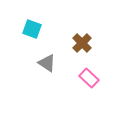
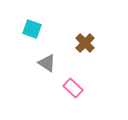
brown cross: moved 3 px right
pink rectangle: moved 16 px left, 10 px down
